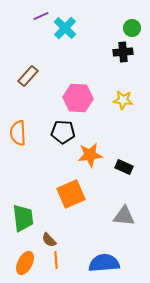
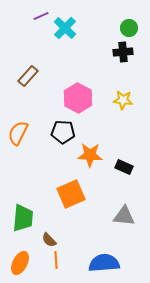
green circle: moved 3 px left
pink hexagon: rotated 24 degrees clockwise
orange semicircle: rotated 30 degrees clockwise
orange star: rotated 10 degrees clockwise
green trapezoid: rotated 12 degrees clockwise
orange ellipse: moved 5 px left
